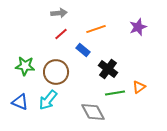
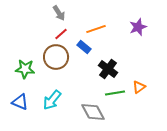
gray arrow: rotated 63 degrees clockwise
blue rectangle: moved 1 px right, 3 px up
green star: moved 3 px down
brown circle: moved 15 px up
cyan arrow: moved 4 px right
